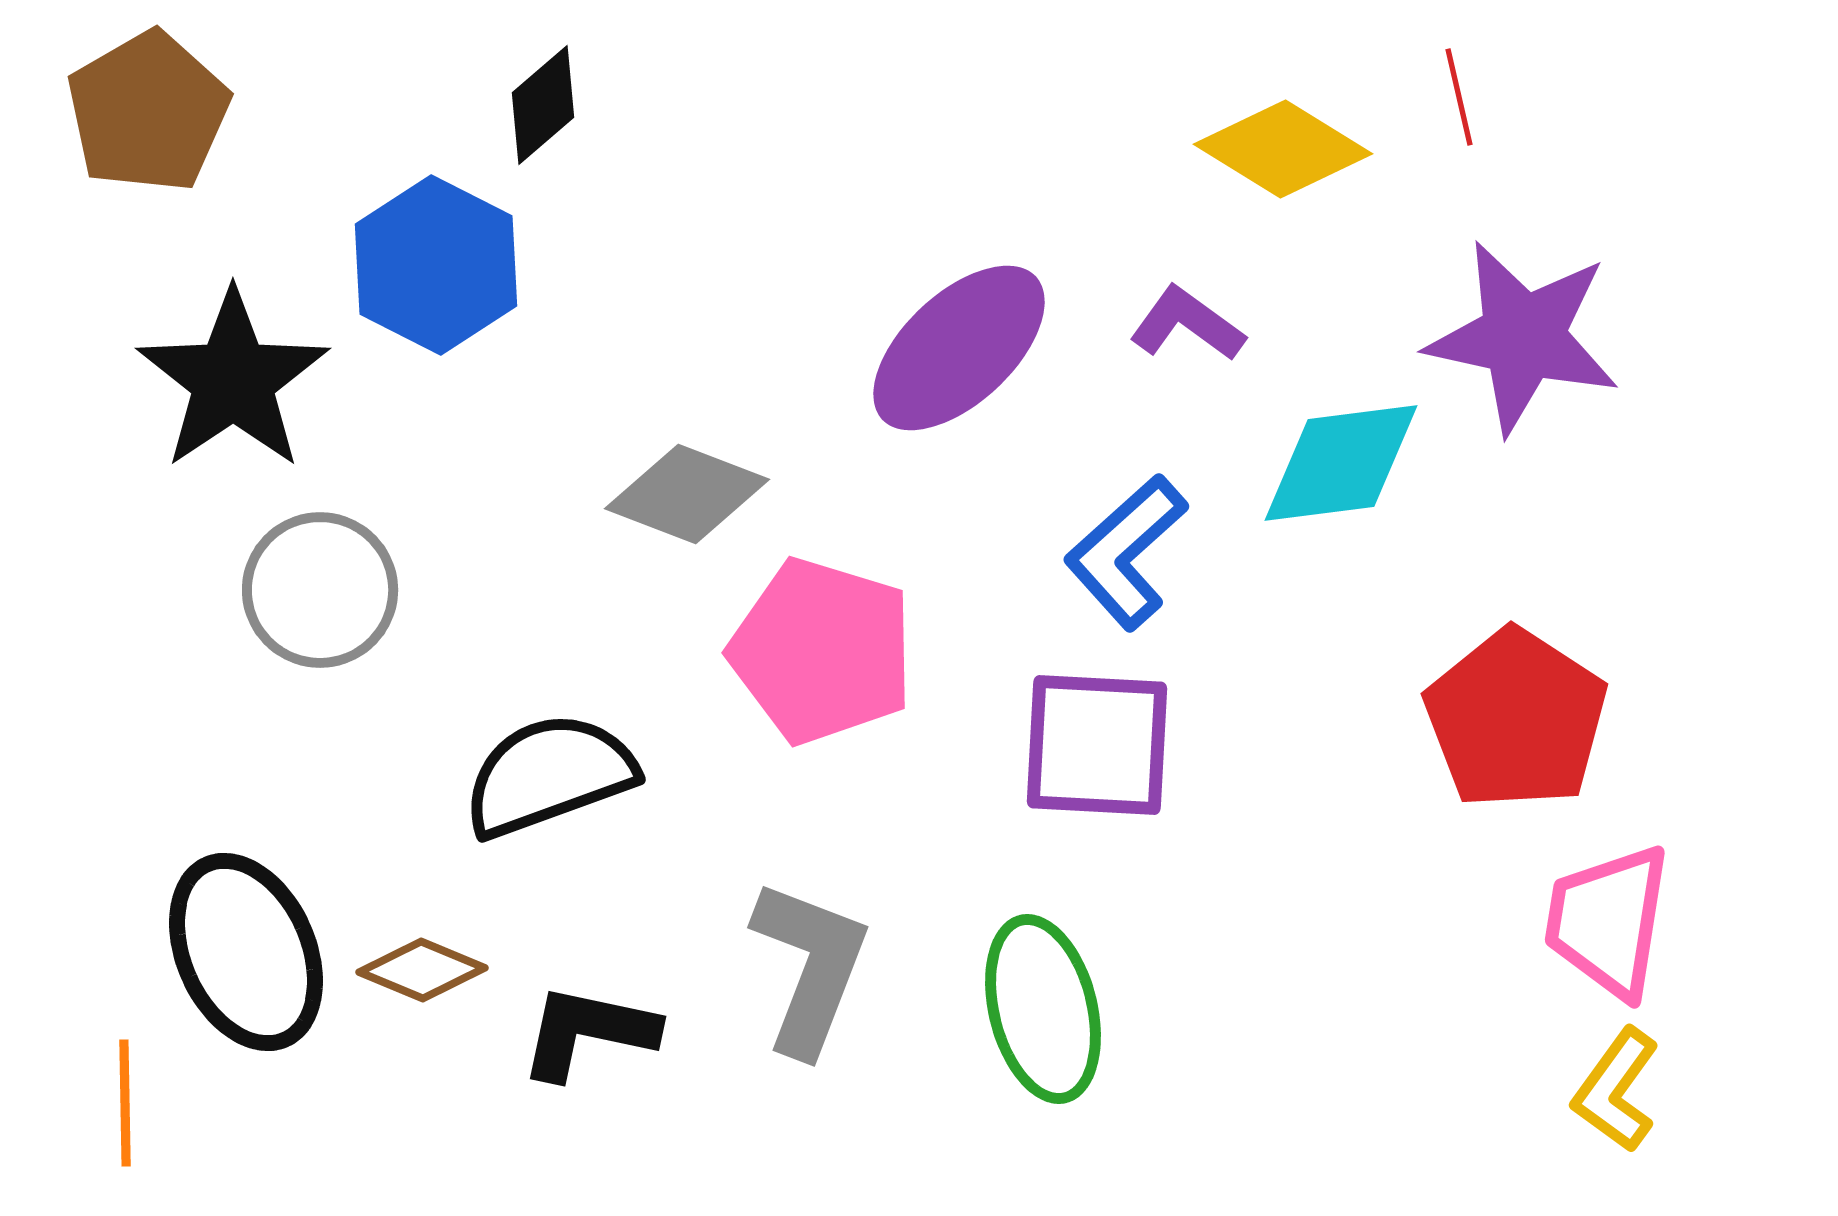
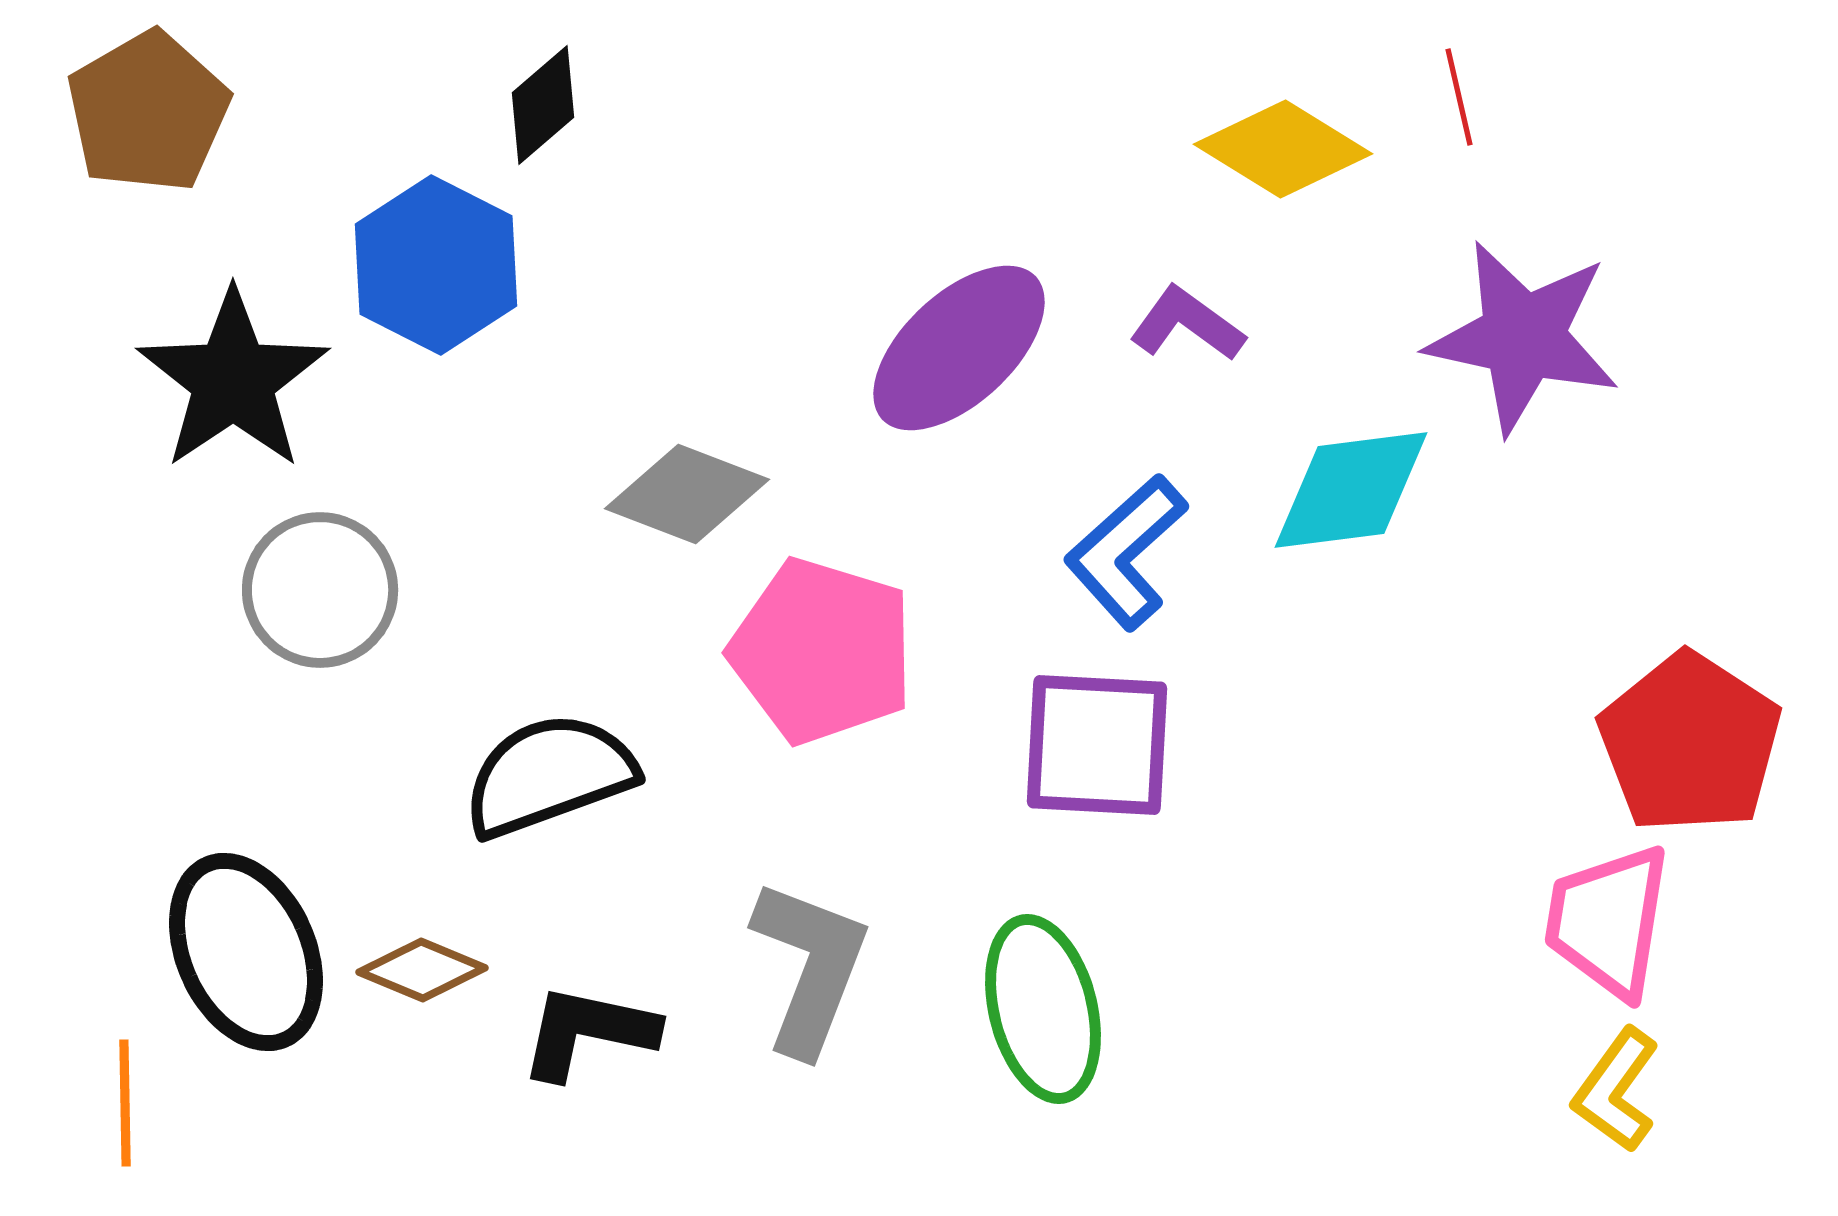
cyan diamond: moved 10 px right, 27 px down
red pentagon: moved 174 px right, 24 px down
